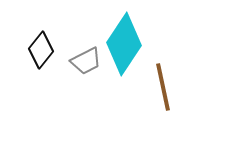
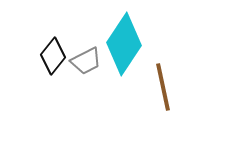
black diamond: moved 12 px right, 6 px down
